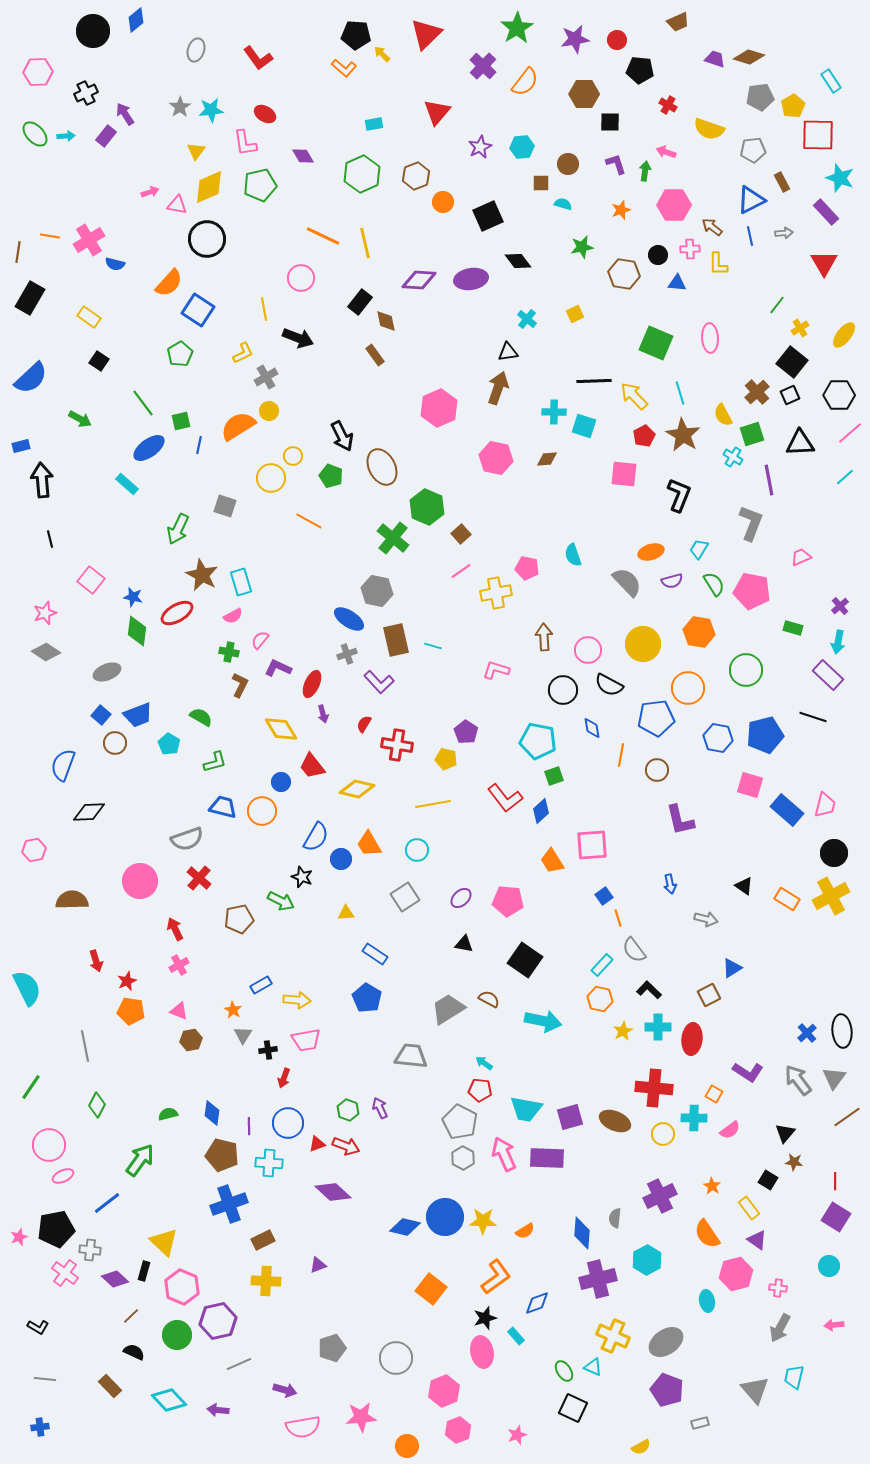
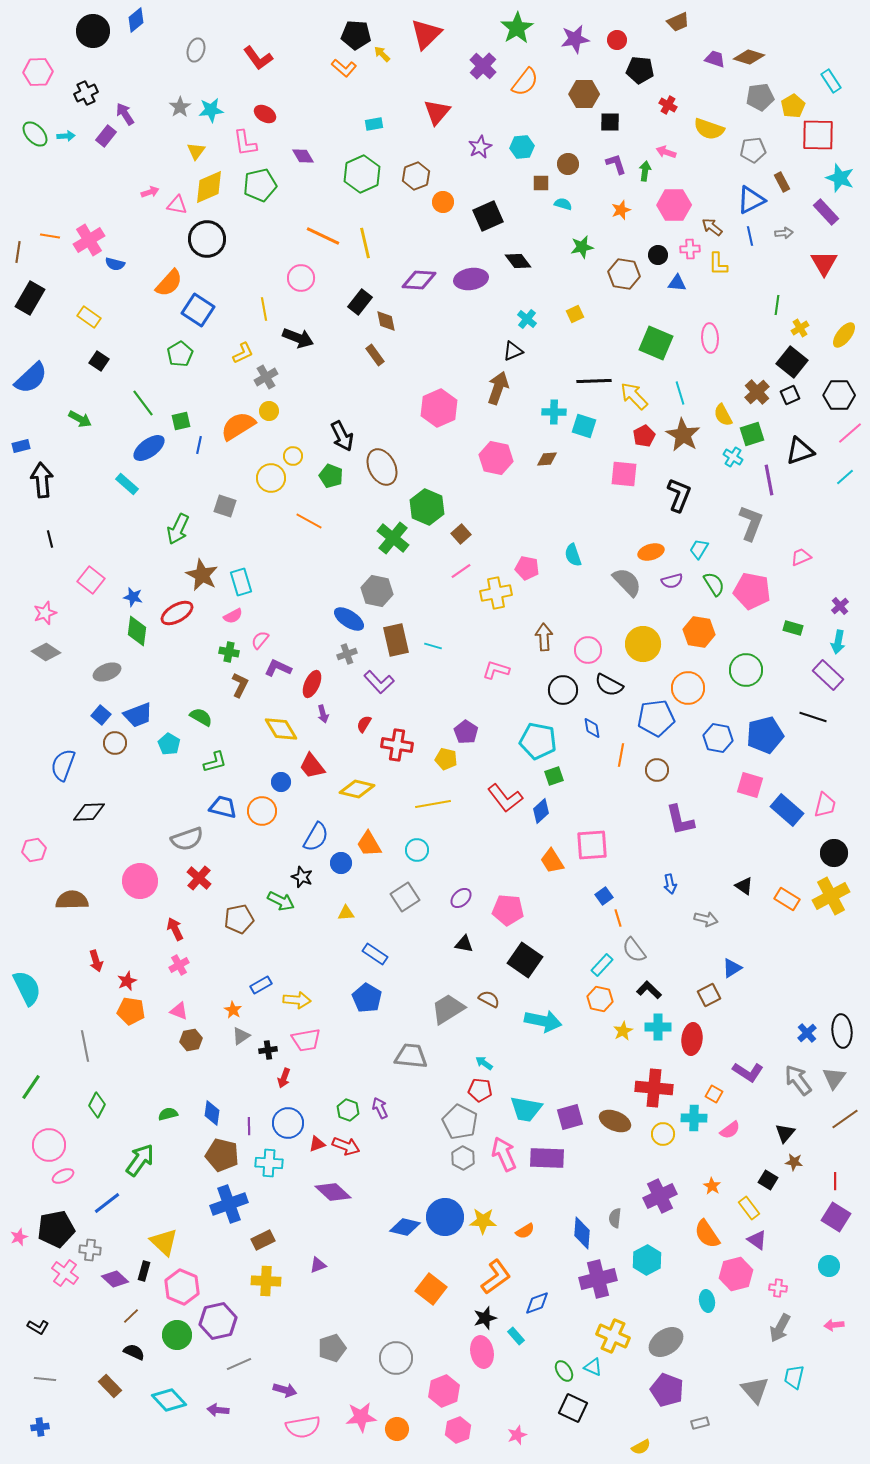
green line at (777, 305): rotated 30 degrees counterclockwise
black triangle at (508, 352): moved 5 px right, 1 px up; rotated 15 degrees counterclockwise
black triangle at (800, 443): moved 8 px down; rotated 16 degrees counterclockwise
blue circle at (341, 859): moved 4 px down
pink pentagon at (508, 901): moved 9 px down
gray triangle at (243, 1035): moved 2 px left, 1 px down; rotated 24 degrees clockwise
brown line at (847, 1117): moved 2 px left, 2 px down
orange circle at (407, 1446): moved 10 px left, 17 px up
